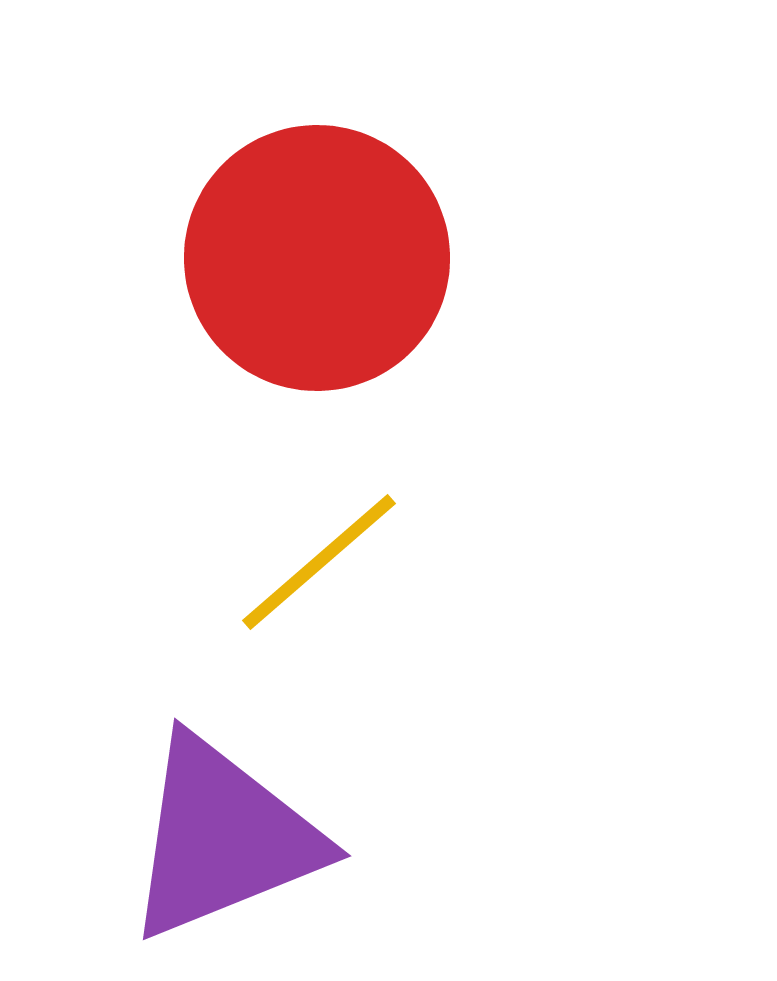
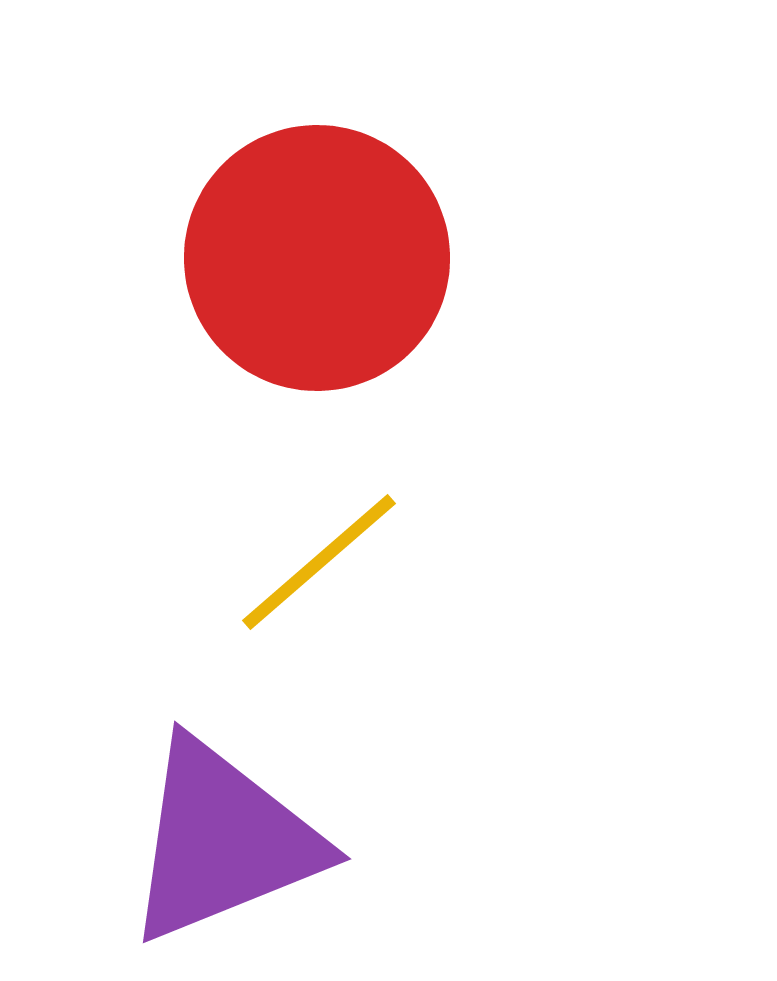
purple triangle: moved 3 px down
